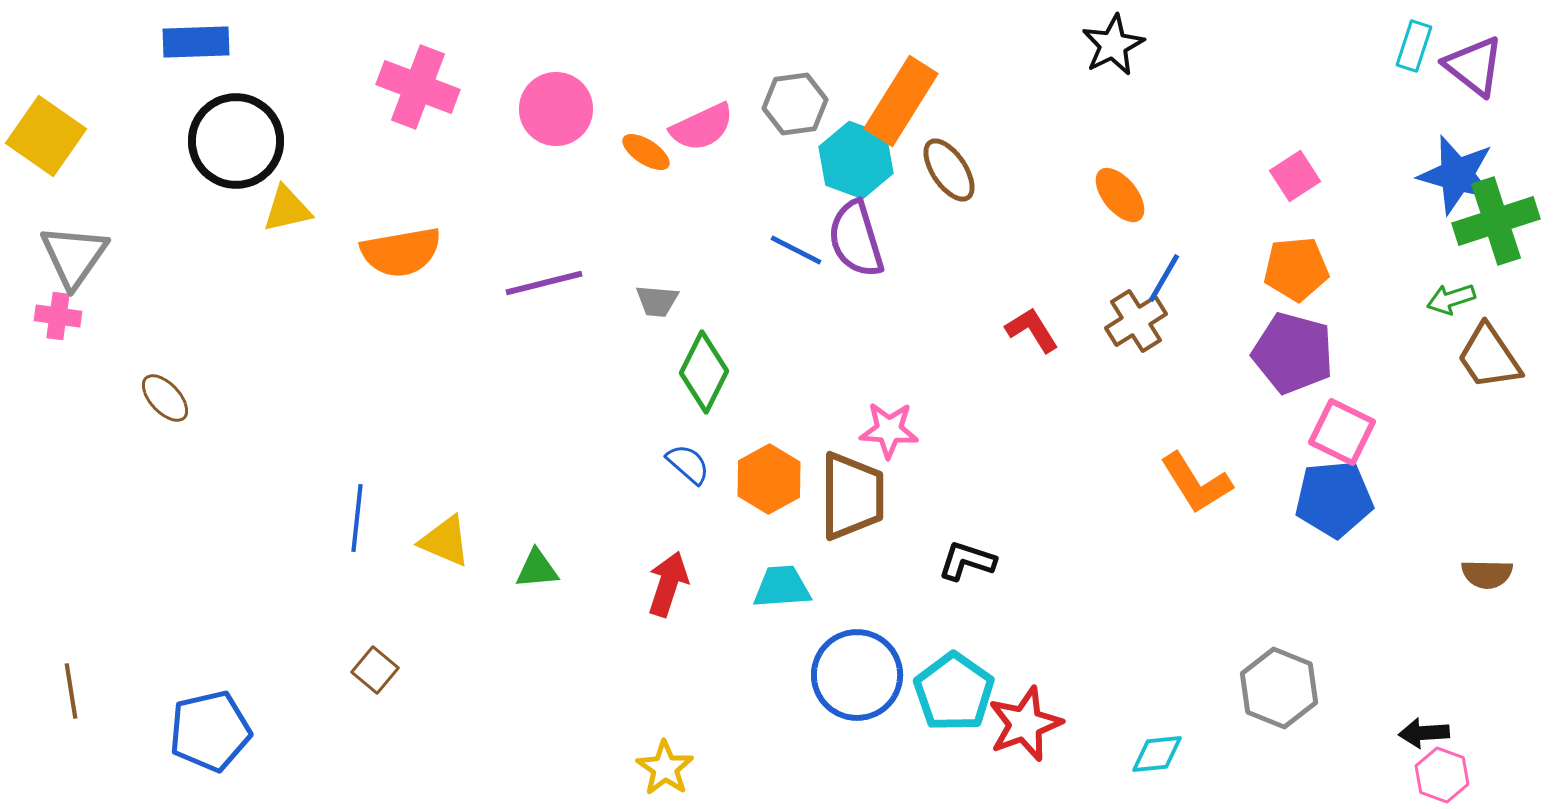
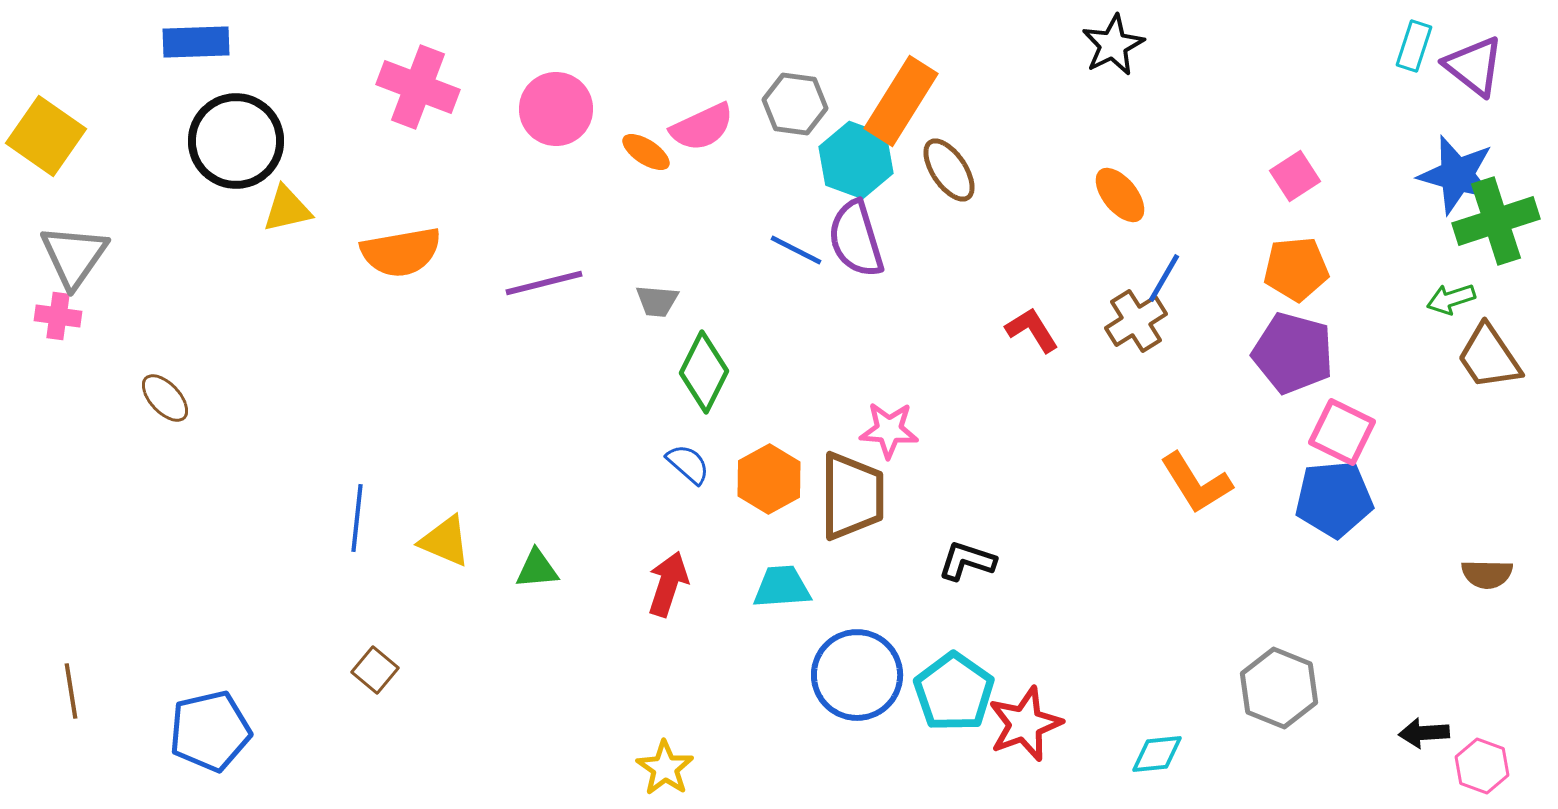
gray hexagon at (795, 104): rotated 16 degrees clockwise
pink hexagon at (1442, 775): moved 40 px right, 9 px up
